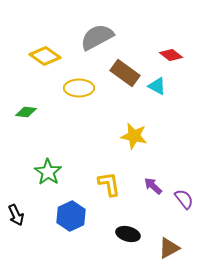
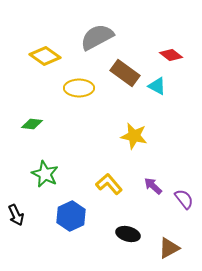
green diamond: moved 6 px right, 12 px down
green star: moved 3 px left, 2 px down; rotated 8 degrees counterclockwise
yellow L-shape: rotated 32 degrees counterclockwise
